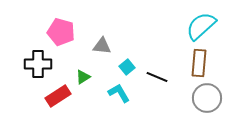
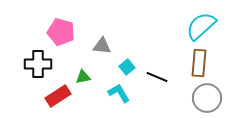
green triangle: rotated 21 degrees clockwise
